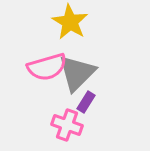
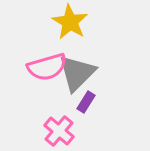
pink cross: moved 8 px left, 6 px down; rotated 20 degrees clockwise
